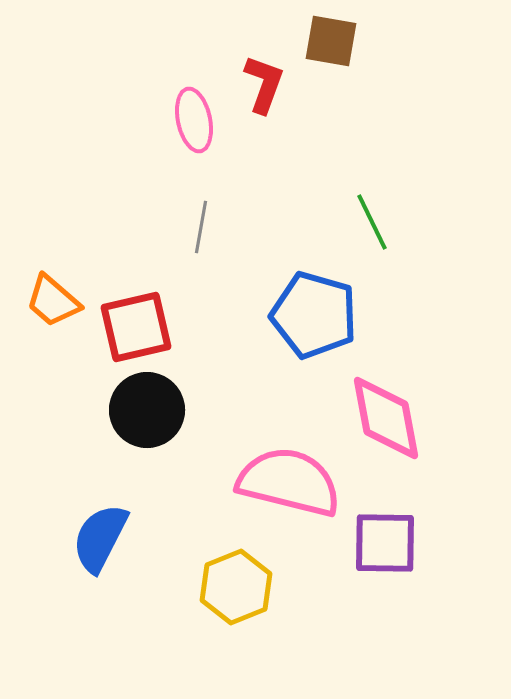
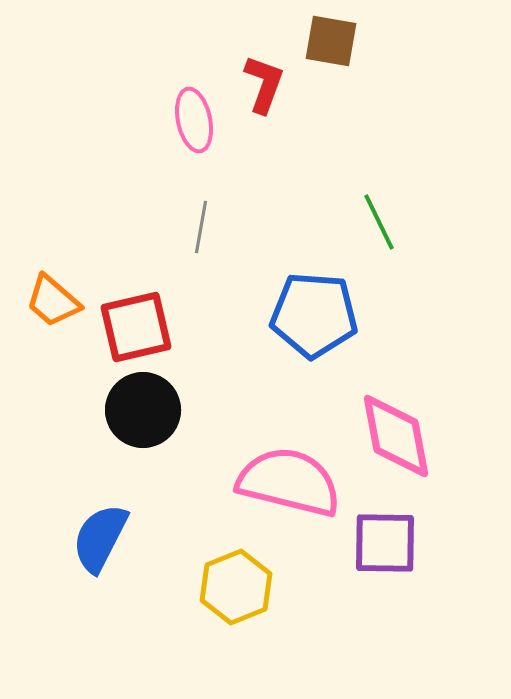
green line: moved 7 px right
blue pentagon: rotated 12 degrees counterclockwise
black circle: moved 4 px left
pink diamond: moved 10 px right, 18 px down
